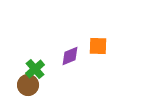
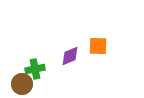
green cross: rotated 30 degrees clockwise
brown circle: moved 6 px left, 1 px up
